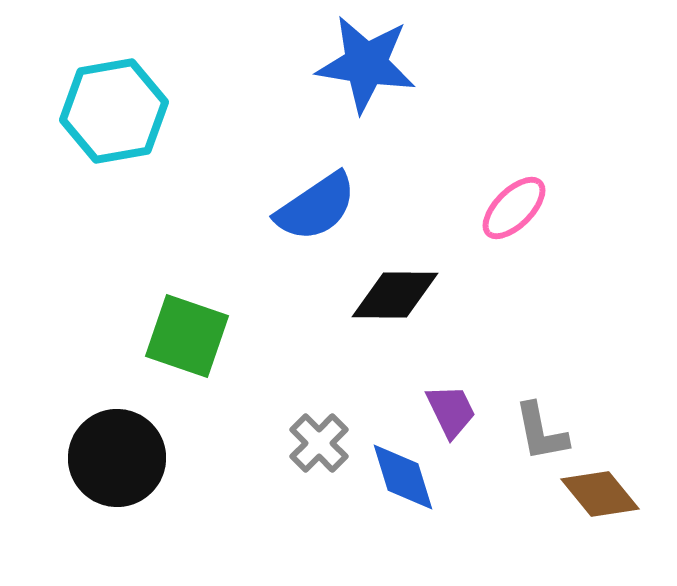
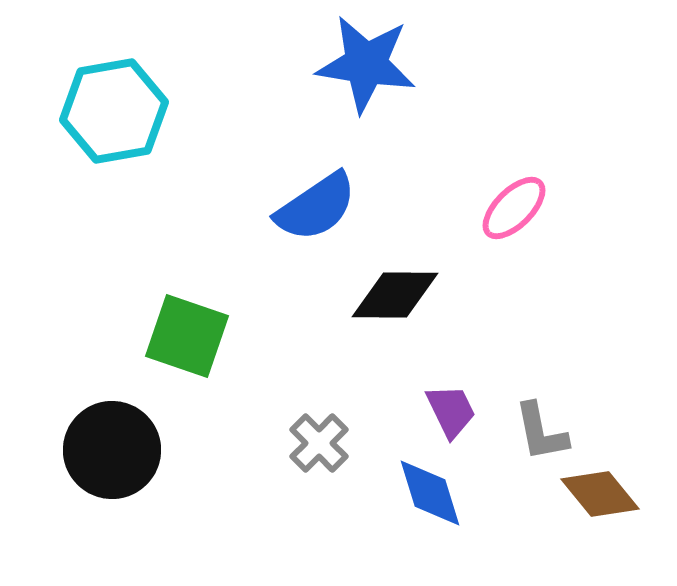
black circle: moved 5 px left, 8 px up
blue diamond: moved 27 px right, 16 px down
